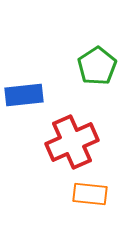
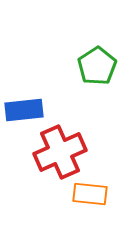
blue rectangle: moved 15 px down
red cross: moved 12 px left, 10 px down
